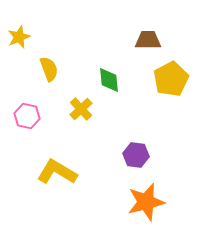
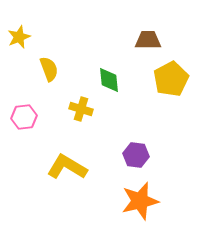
yellow cross: rotated 30 degrees counterclockwise
pink hexagon: moved 3 px left, 1 px down; rotated 20 degrees counterclockwise
yellow L-shape: moved 10 px right, 5 px up
orange star: moved 6 px left, 1 px up
